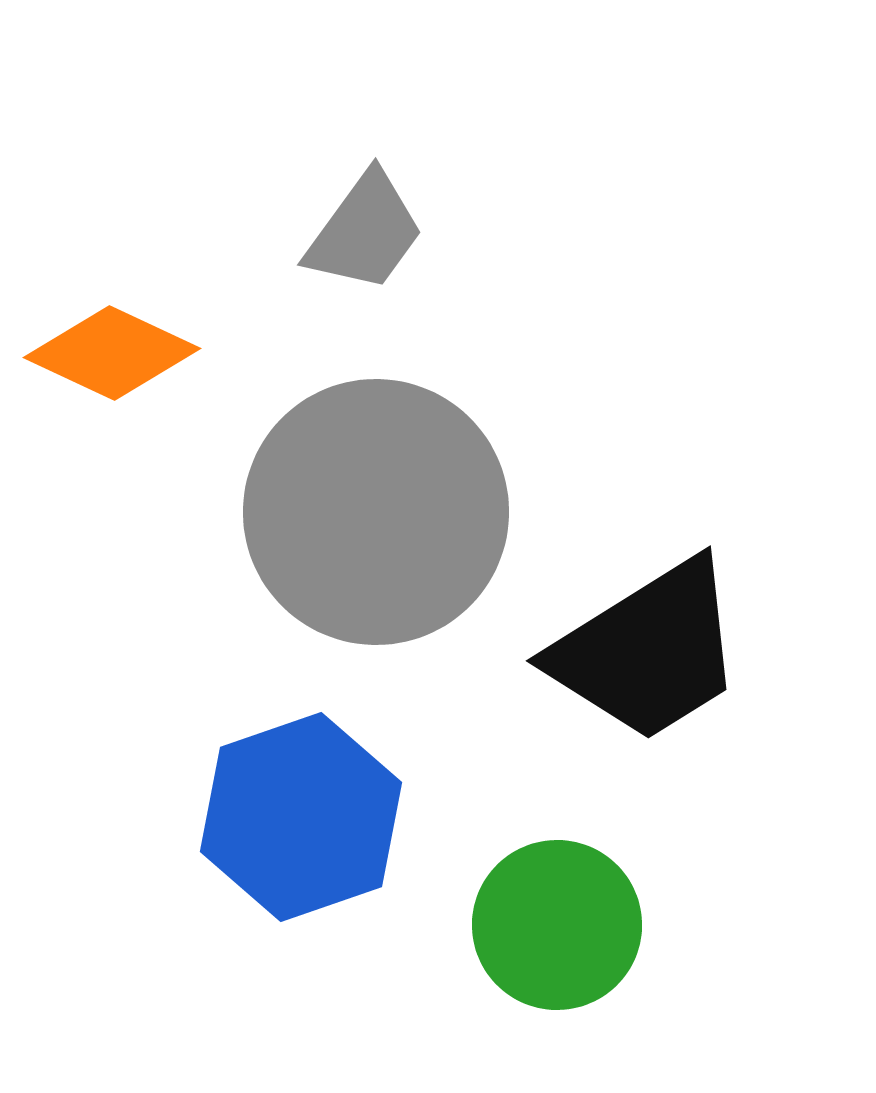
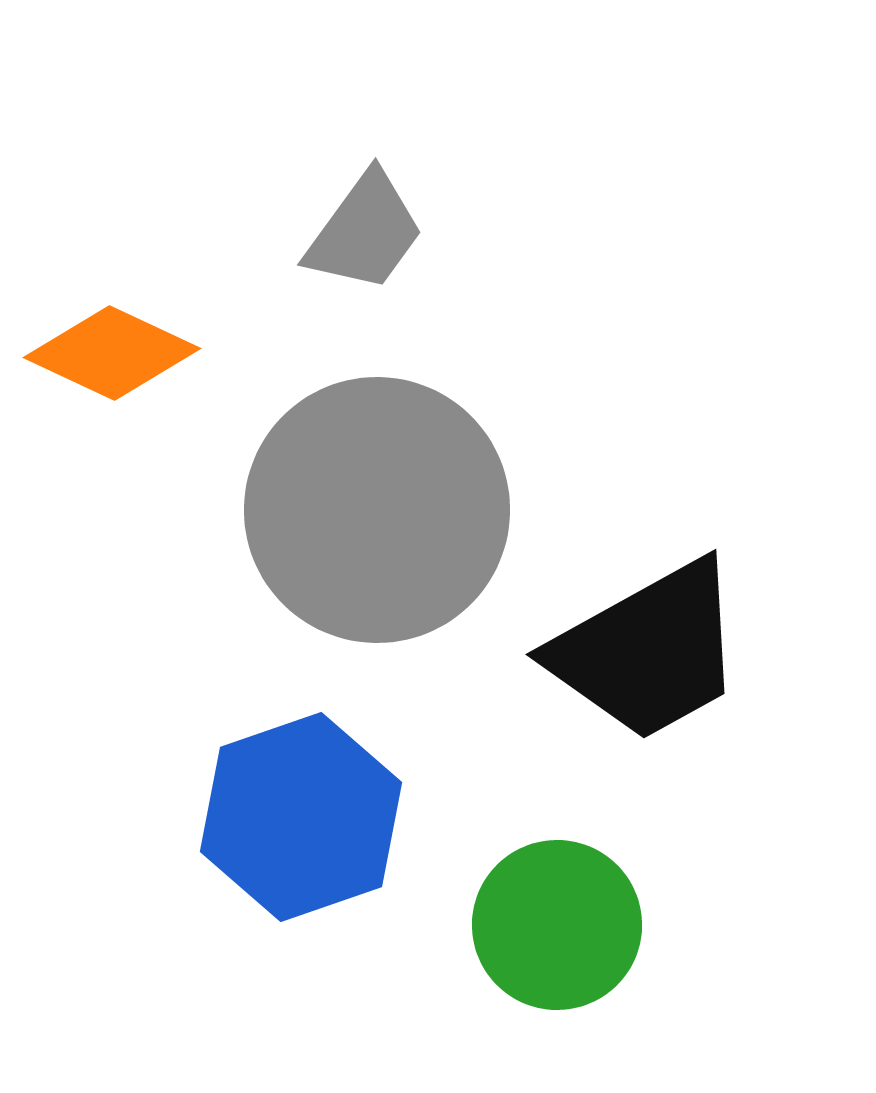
gray circle: moved 1 px right, 2 px up
black trapezoid: rotated 3 degrees clockwise
